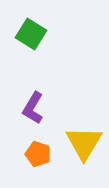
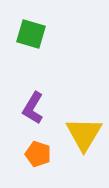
green square: rotated 16 degrees counterclockwise
yellow triangle: moved 9 px up
